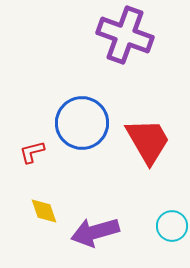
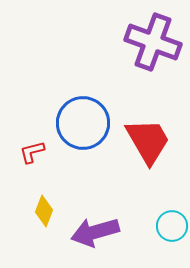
purple cross: moved 28 px right, 7 px down
blue circle: moved 1 px right
yellow diamond: rotated 40 degrees clockwise
